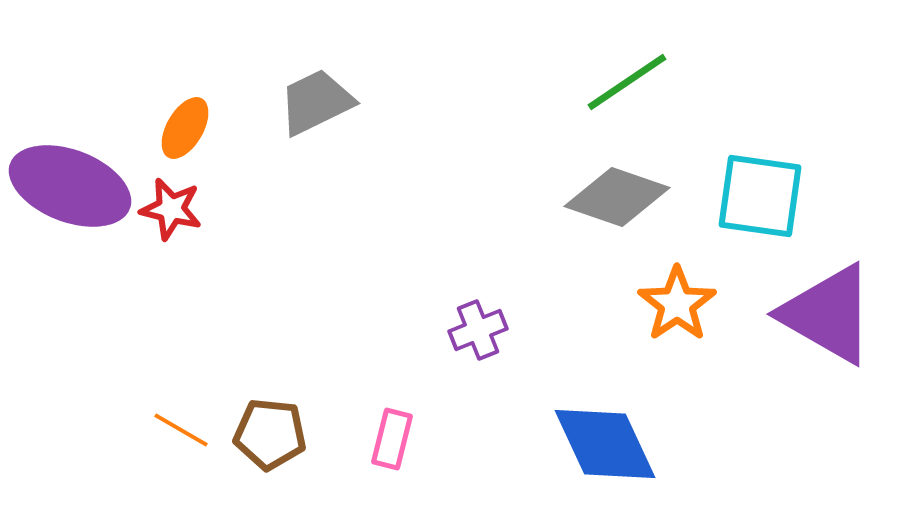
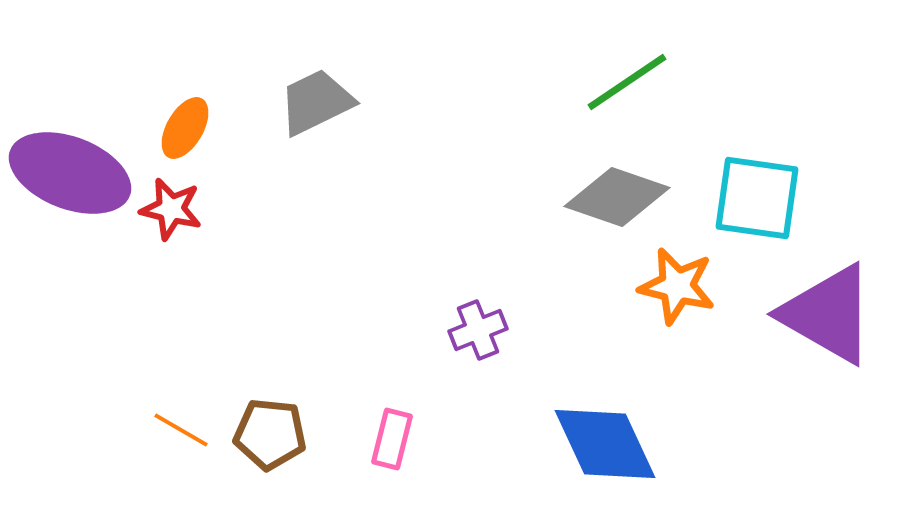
purple ellipse: moved 13 px up
cyan square: moved 3 px left, 2 px down
orange star: moved 18 px up; rotated 24 degrees counterclockwise
